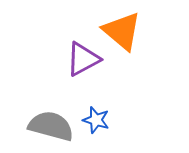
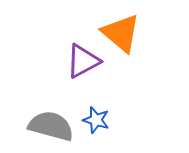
orange triangle: moved 1 px left, 2 px down
purple triangle: moved 2 px down
